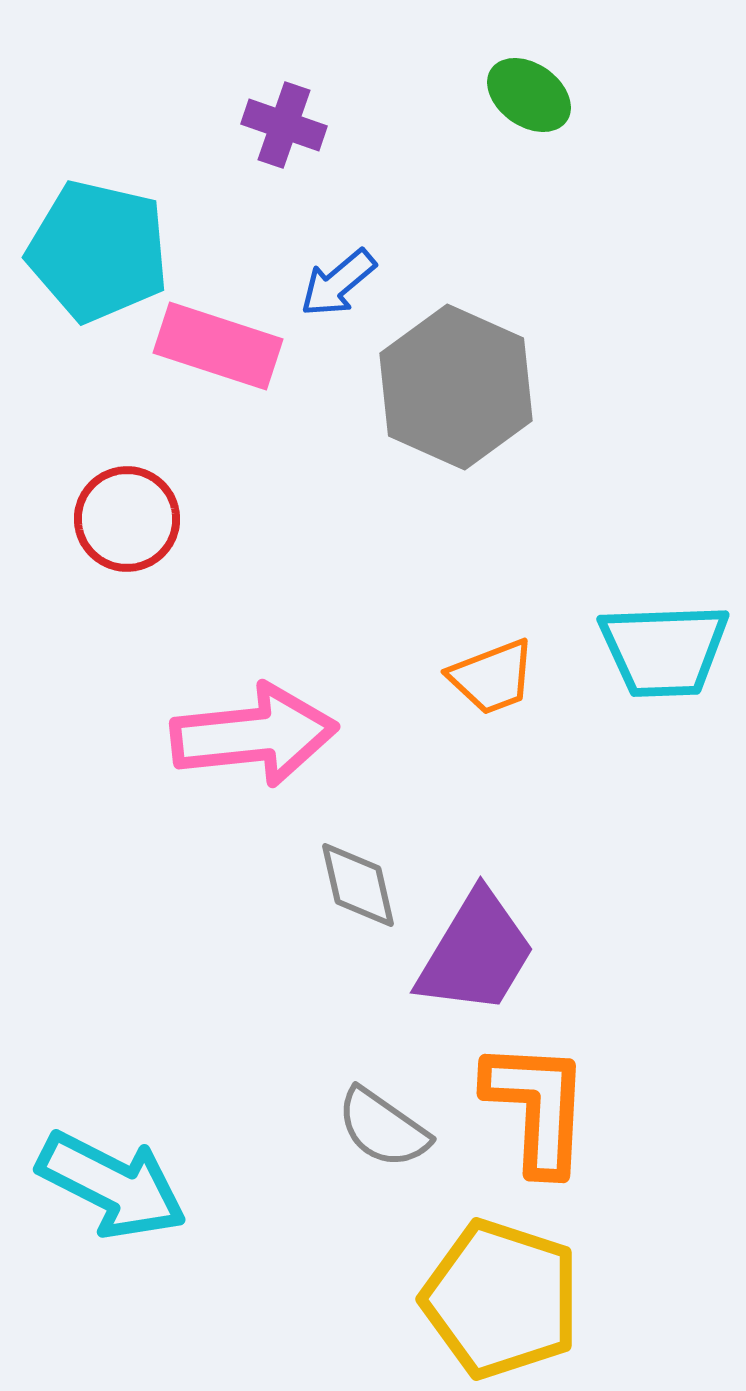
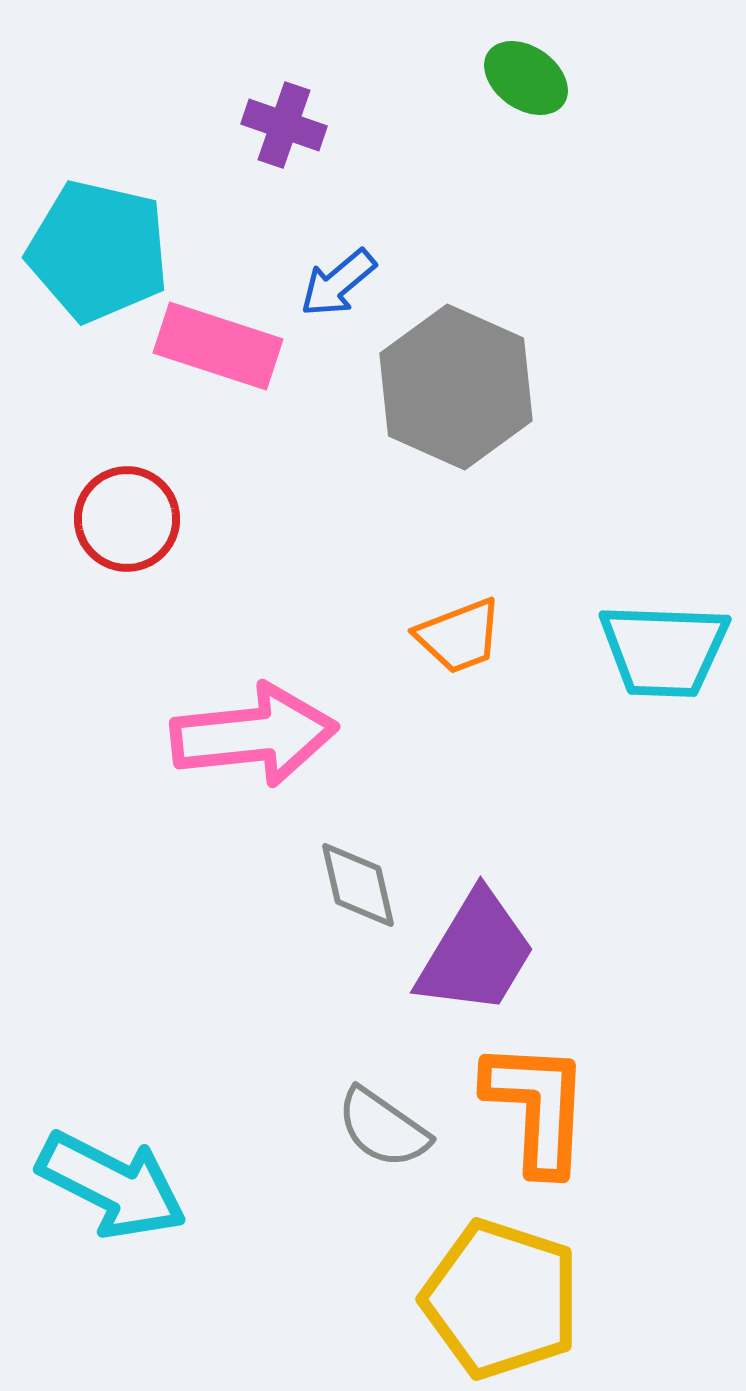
green ellipse: moved 3 px left, 17 px up
cyan trapezoid: rotated 4 degrees clockwise
orange trapezoid: moved 33 px left, 41 px up
